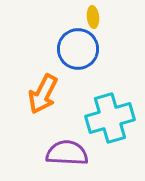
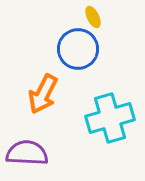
yellow ellipse: rotated 20 degrees counterclockwise
purple semicircle: moved 40 px left
